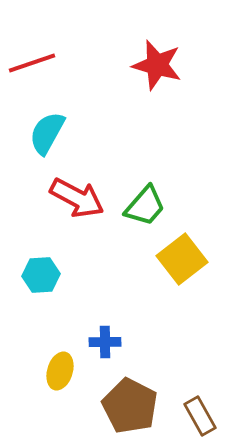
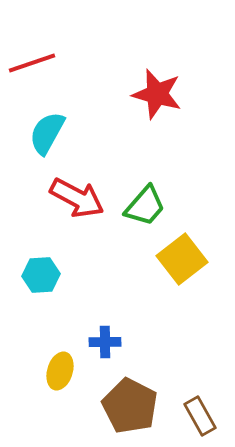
red star: moved 29 px down
